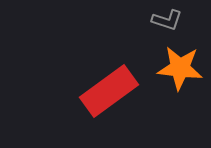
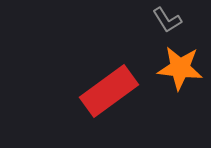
gray L-shape: rotated 40 degrees clockwise
